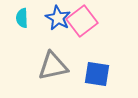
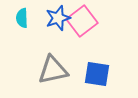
blue star: rotated 25 degrees clockwise
gray triangle: moved 4 px down
